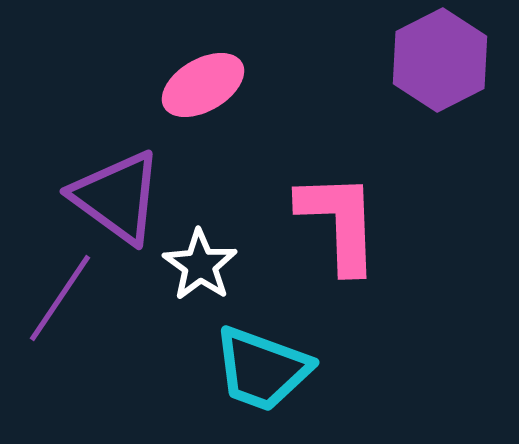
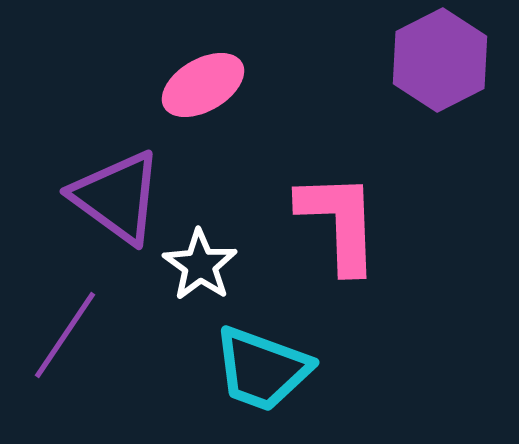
purple line: moved 5 px right, 37 px down
